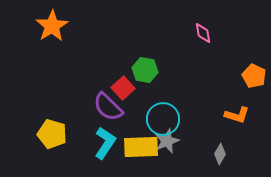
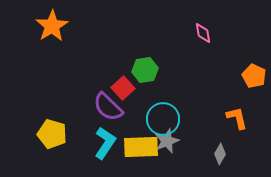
green hexagon: rotated 20 degrees counterclockwise
orange L-shape: moved 3 px down; rotated 120 degrees counterclockwise
